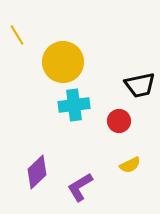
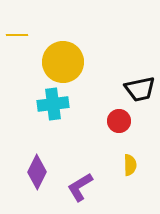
yellow line: rotated 60 degrees counterclockwise
black trapezoid: moved 4 px down
cyan cross: moved 21 px left, 1 px up
yellow semicircle: rotated 65 degrees counterclockwise
purple diamond: rotated 20 degrees counterclockwise
